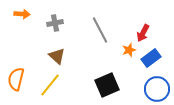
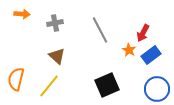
orange star: rotated 24 degrees counterclockwise
blue rectangle: moved 3 px up
yellow line: moved 1 px left, 1 px down
